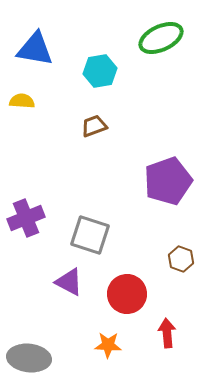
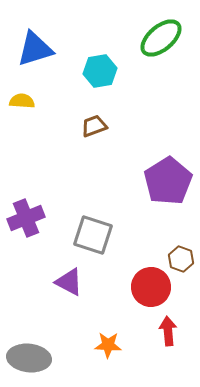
green ellipse: rotated 15 degrees counterclockwise
blue triangle: rotated 27 degrees counterclockwise
purple pentagon: rotated 12 degrees counterclockwise
gray square: moved 3 px right
red circle: moved 24 px right, 7 px up
red arrow: moved 1 px right, 2 px up
